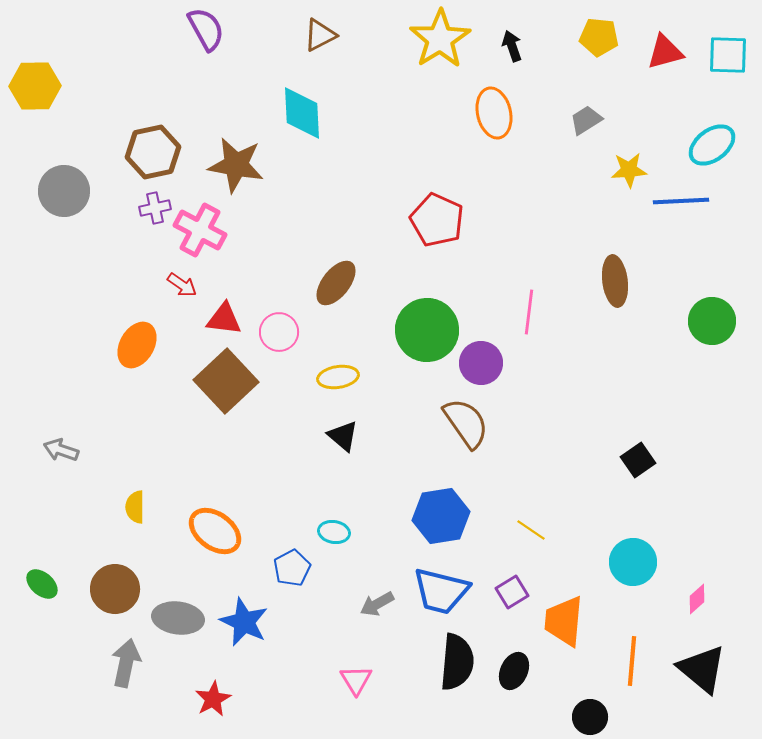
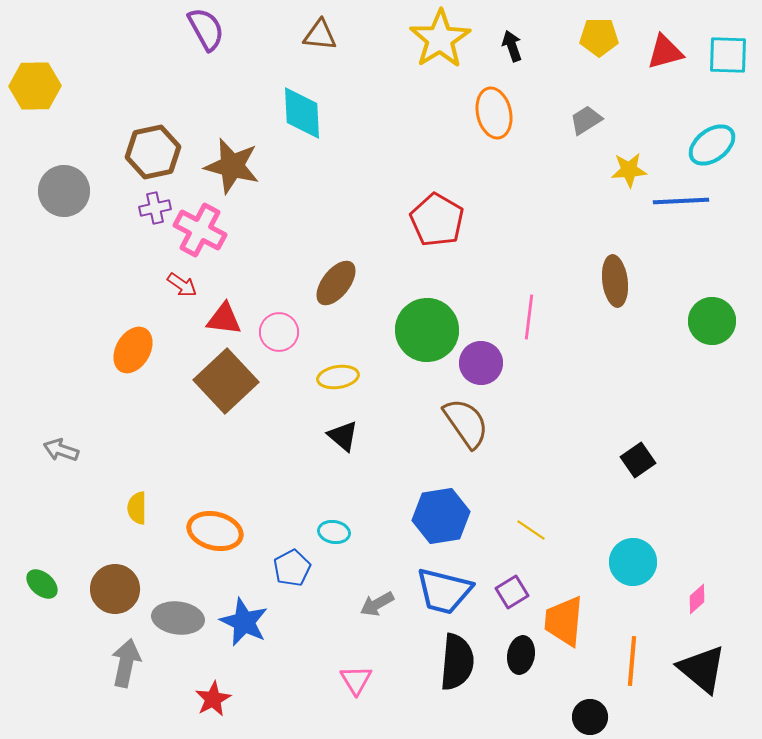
brown triangle at (320, 35): rotated 33 degrees clockwise
yellow pentagon at (599, 37): rotated 6 degrees counterclockwise
brown star at (236, 165): moved 4 px left, 1 px down; rotated 4 degrees clockwise
red pentagon at (437, 220): rotated 6 degrees clockwise
pink line at (529, 312): moved 5 px down
orange ellipse at (137, 345): moved 4 px left, 5 px down
yellow semicircle at (135, 507): moved 2 px right, 1 px down
orange ellipse at (215, 531): rotated 22 degrees counterclockwise
blue trapezoid at (441, 591): moved 3 px right
black ellipse at (514, 671): moved 7 px right, 16 px up; rotated 15 degrees counterclockwise
